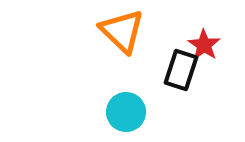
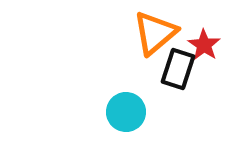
orange triangle: moved 33 px right, 2 px down; rotated 36 degrees clockwise
black rectangle: moved 3 px left, 1 px up
